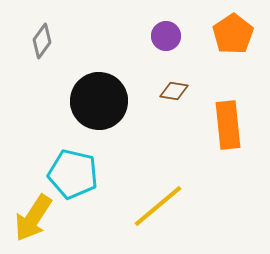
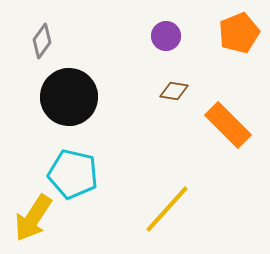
orange pentagon: moved 6 px right, 1 px up; rotated 12 degrees clockwise
black circle: moved 30 px left, 4 px up
orange rectangle: rotated 39 degrees counterclockwise
yellow line: moved 9 px right, 3 px down; rotated 8 degrees counterclockwise
